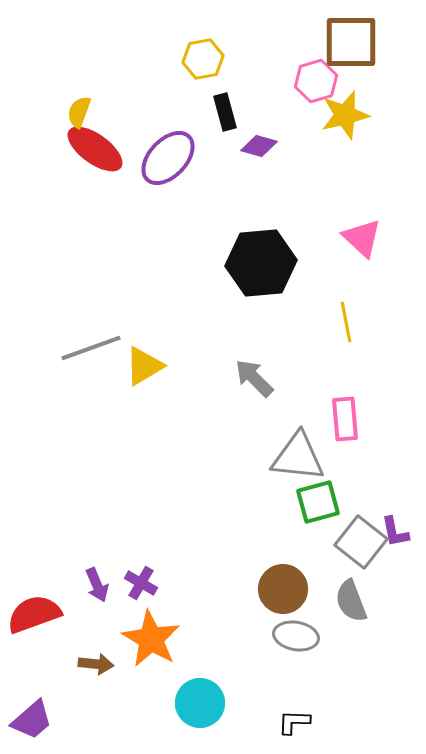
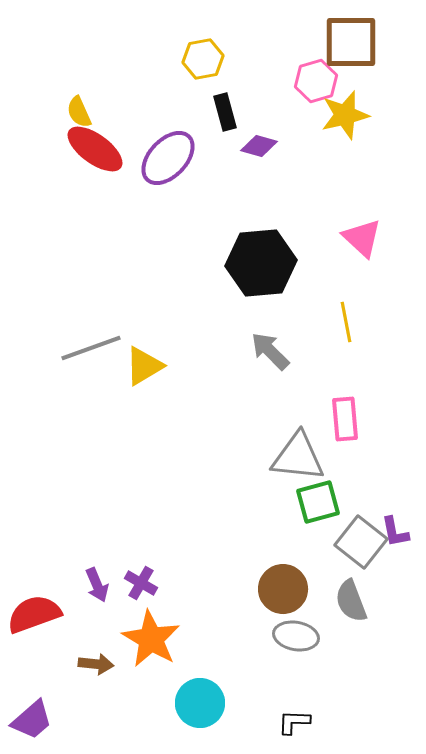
yellow semicircle: rotated 44 degrees counterclockwise
gray arrow: moved 16 px right, 27 px up
